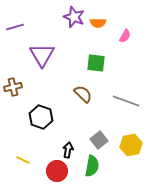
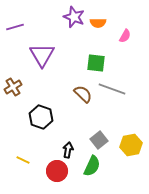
brown cross: rotated 18 degrees counterclockwise
gray line: moved 14 px left, 12 px up
green semicircle: rotated 15 degrees clockwise
